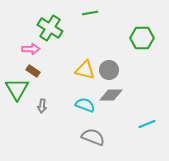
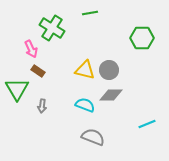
green cross: moved 2 px right
pink arrow: rotated 66 degrees clockwise
brown rectangle: moved 5 px right
